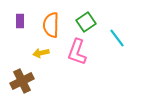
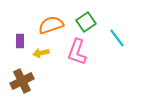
purple rectangle: moved 20 px down
orange semicircle: rotated 70 degrees clockwise
